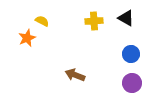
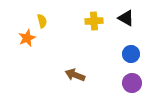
yellow semicircle: rotated 48 degrees clockwise
